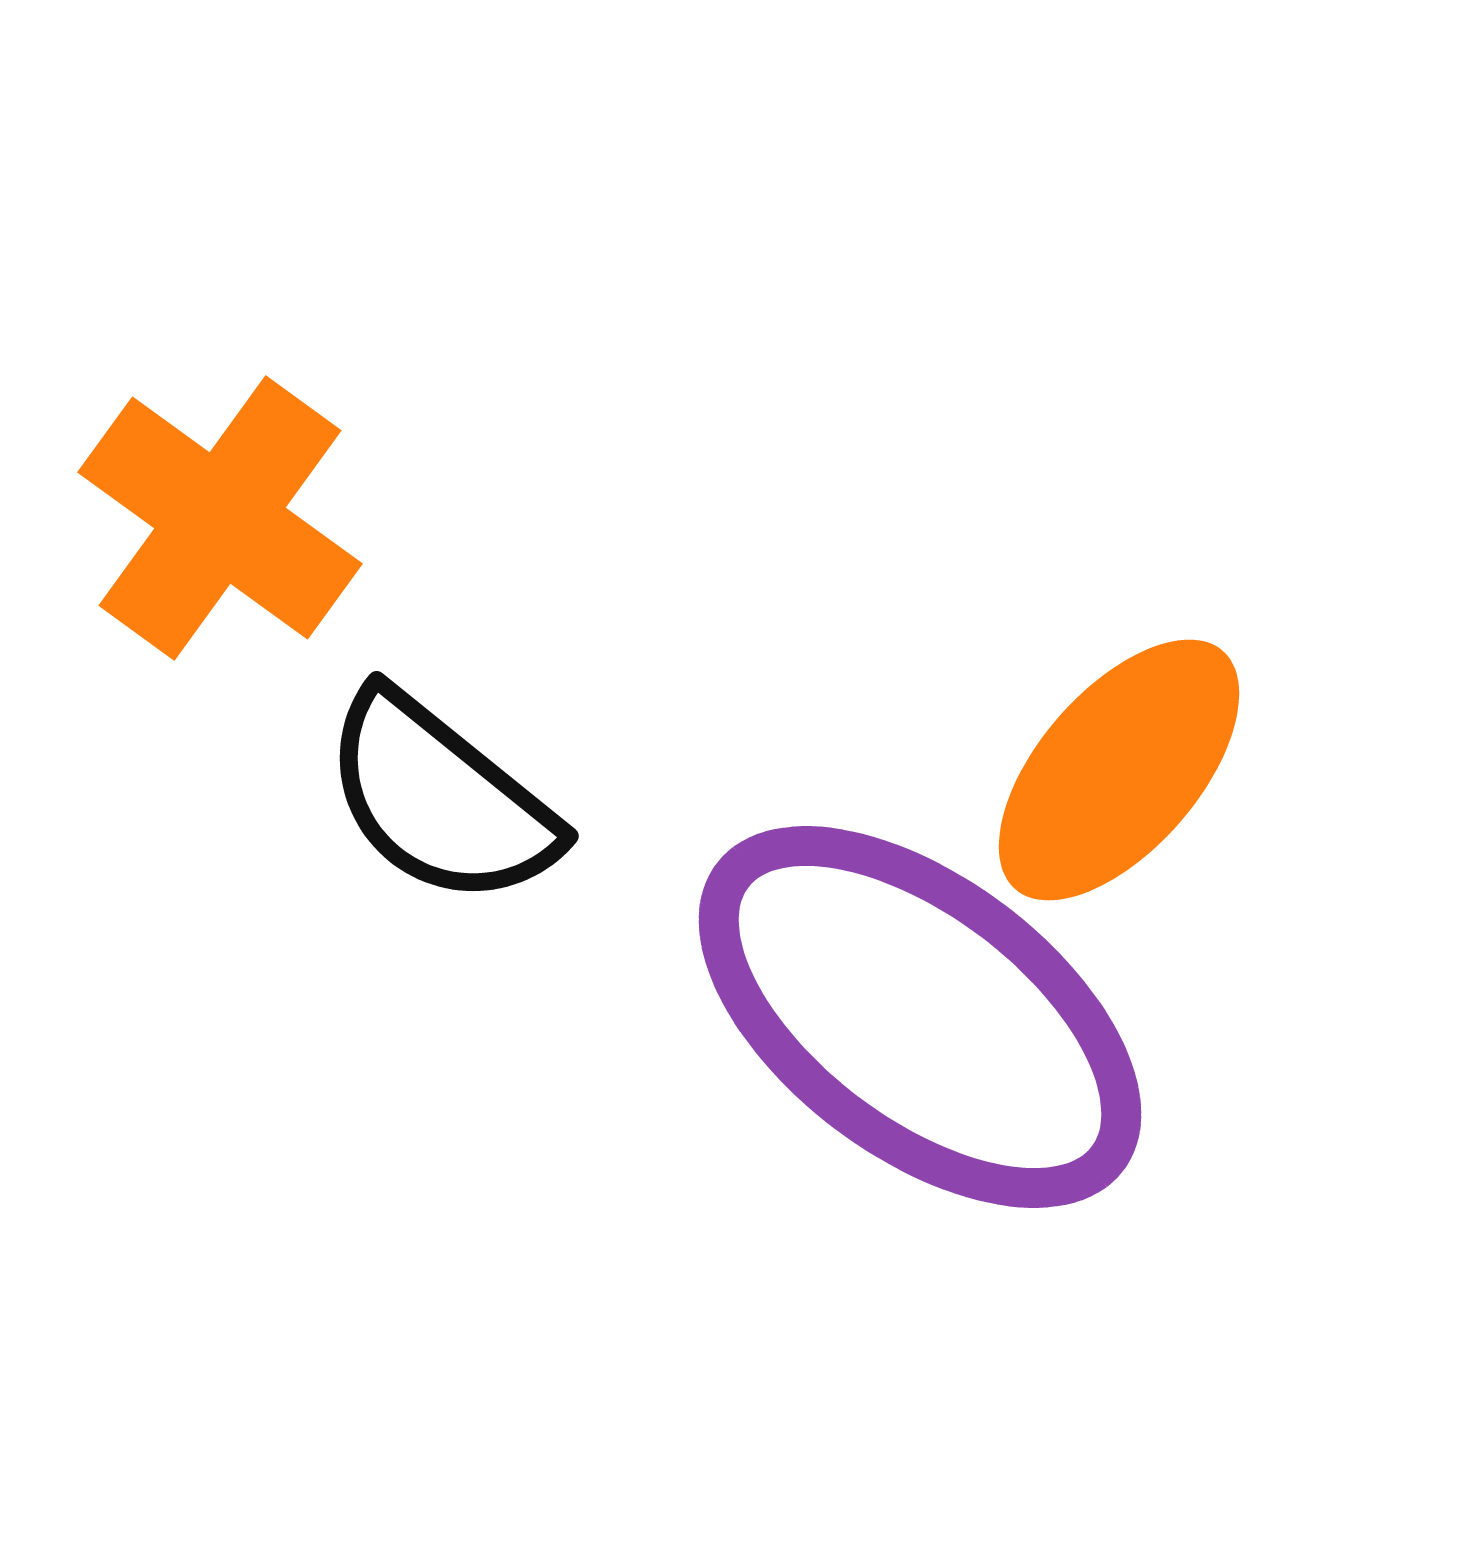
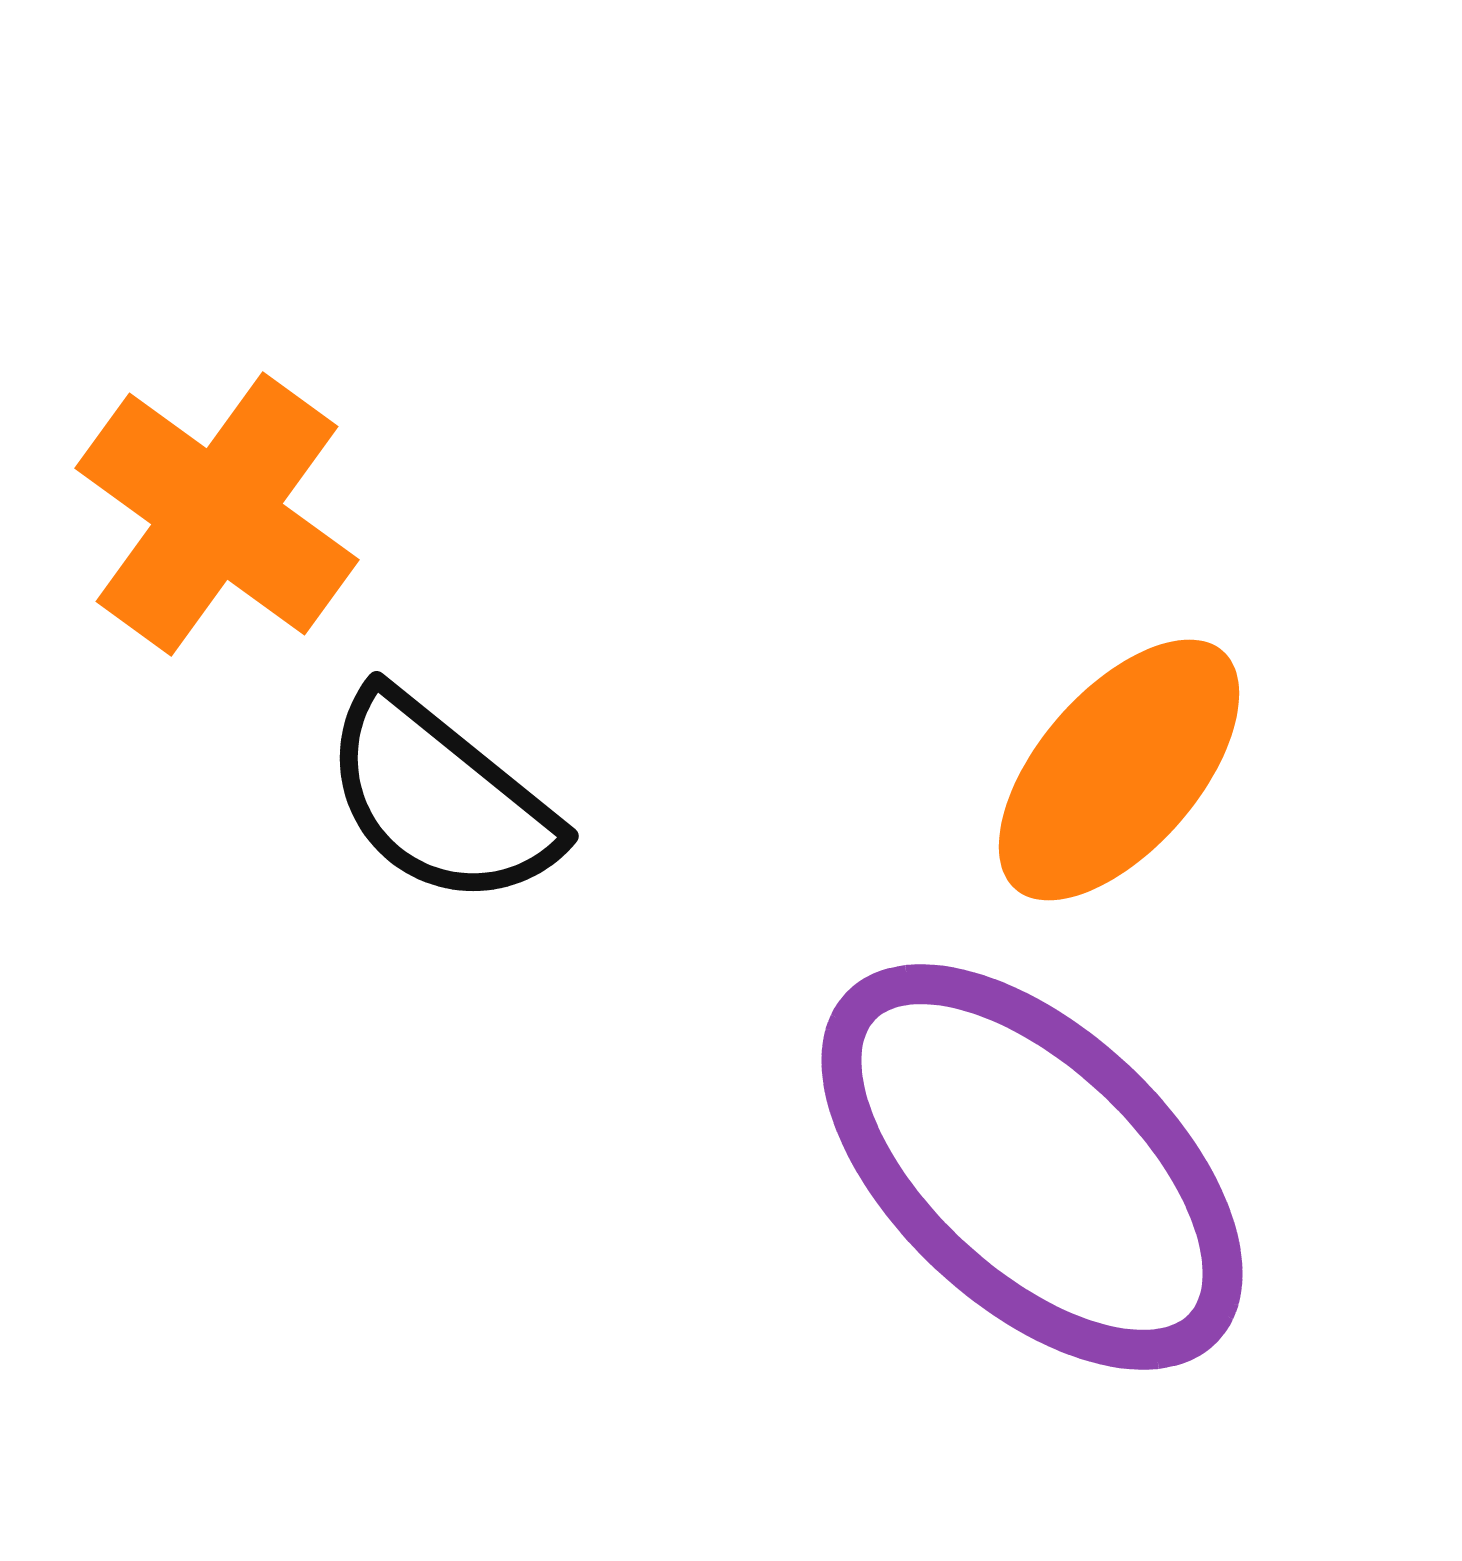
orange cross: moved 3 px left, 4 px up
purple ellipse: moved 112 px right, 150 px down; rotated 6 degrees clockwise
